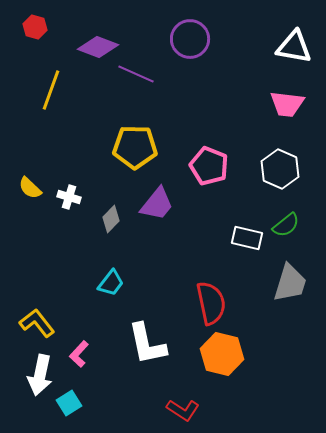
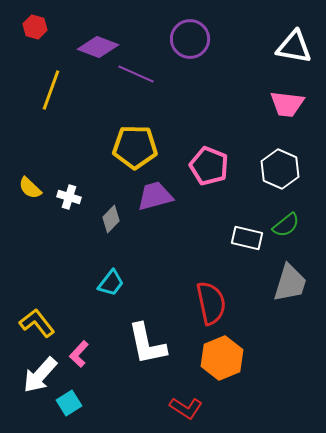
purple trapezoid: moved 2 px left, 8 px up; rotated 144 degrees counterclockwise
orange hexagon: moved 4 px down; rotated 24 degrees clockwise
white arrow: rotated 30 degrees clockwise
red L-shape: moved 3 px right, 2 px up
